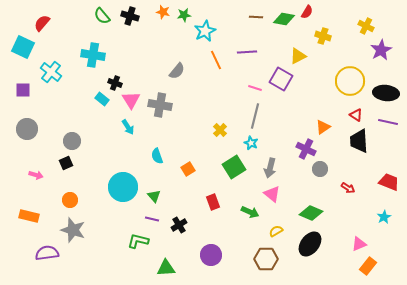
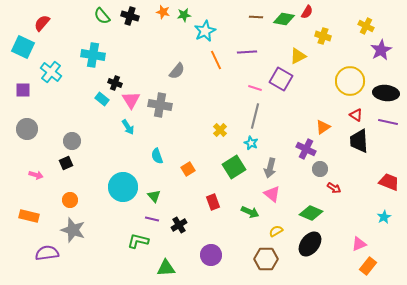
red arrow at (348, 188): moved 14 px left
